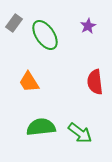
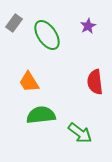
green ellipse: moved 2 px right
green semicircle: moved 12 px up
